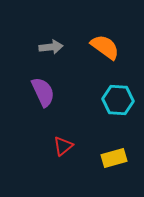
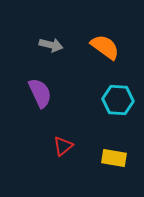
gray arrow: moved 2 px up; rotated 20 degrees clockwise
purple semicircle: moved 3 px left, 1 px down
yellow rectangle: rotated 25 degrees clockwise
